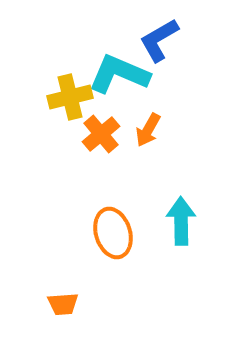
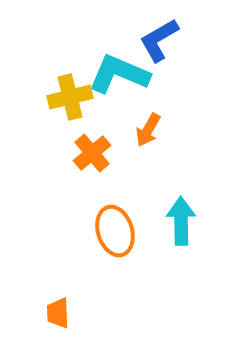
orange cross: moved 9 px left, 19 px down
orange ellipse: moved 2 px right, 2 px up
orange trapezoid: moved 5 px left, 9 px down; rotated 92 degrees clockwise
